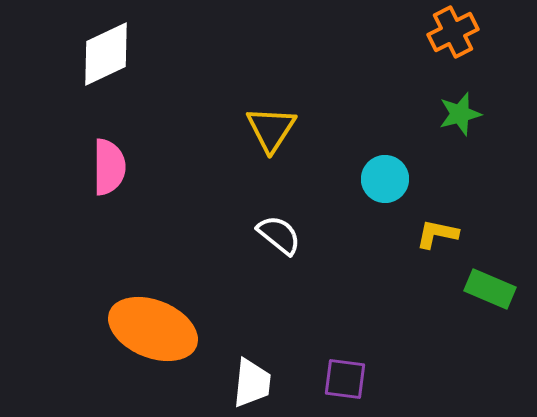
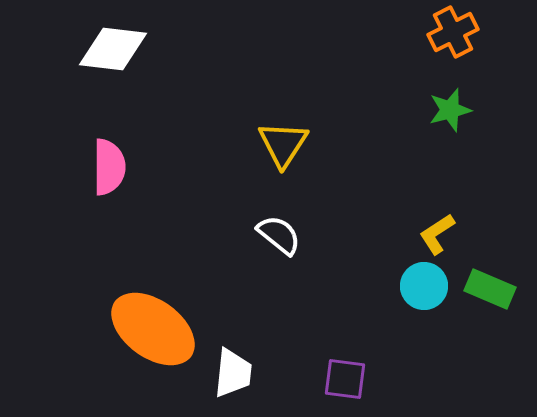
white diamond: moved 7 px right, 5 px up; rotated 32 degrees clockwise
green star: moved 10 px left, 4 px up
yellow triangle: moved 12 px right, 15 px down
cyan circle: moved 39 px right, 107 px down
yellow L-shape: rotated 45 degrees counterclockwise
orange ellipse: rotated 14 degrees clockwise
white trapezoid: moved 19 px left, 10 px up
